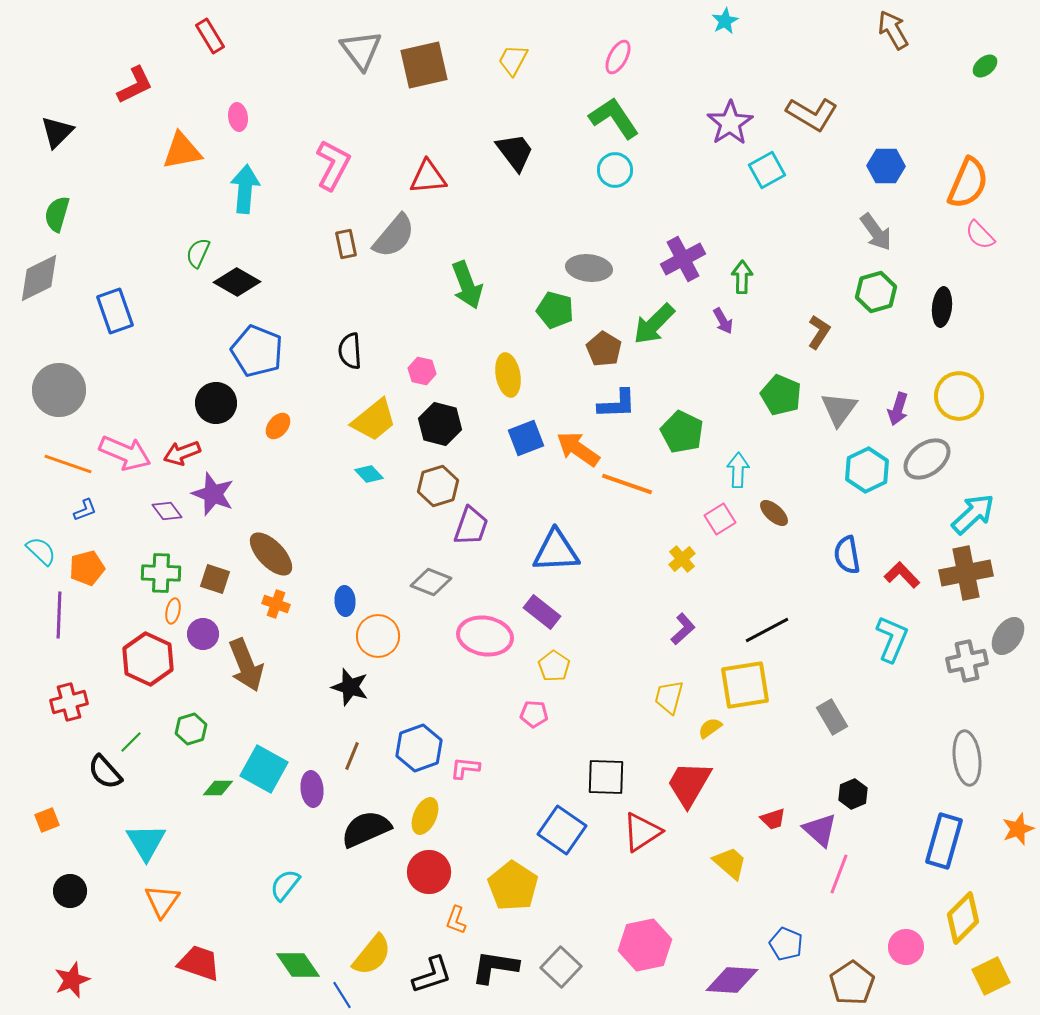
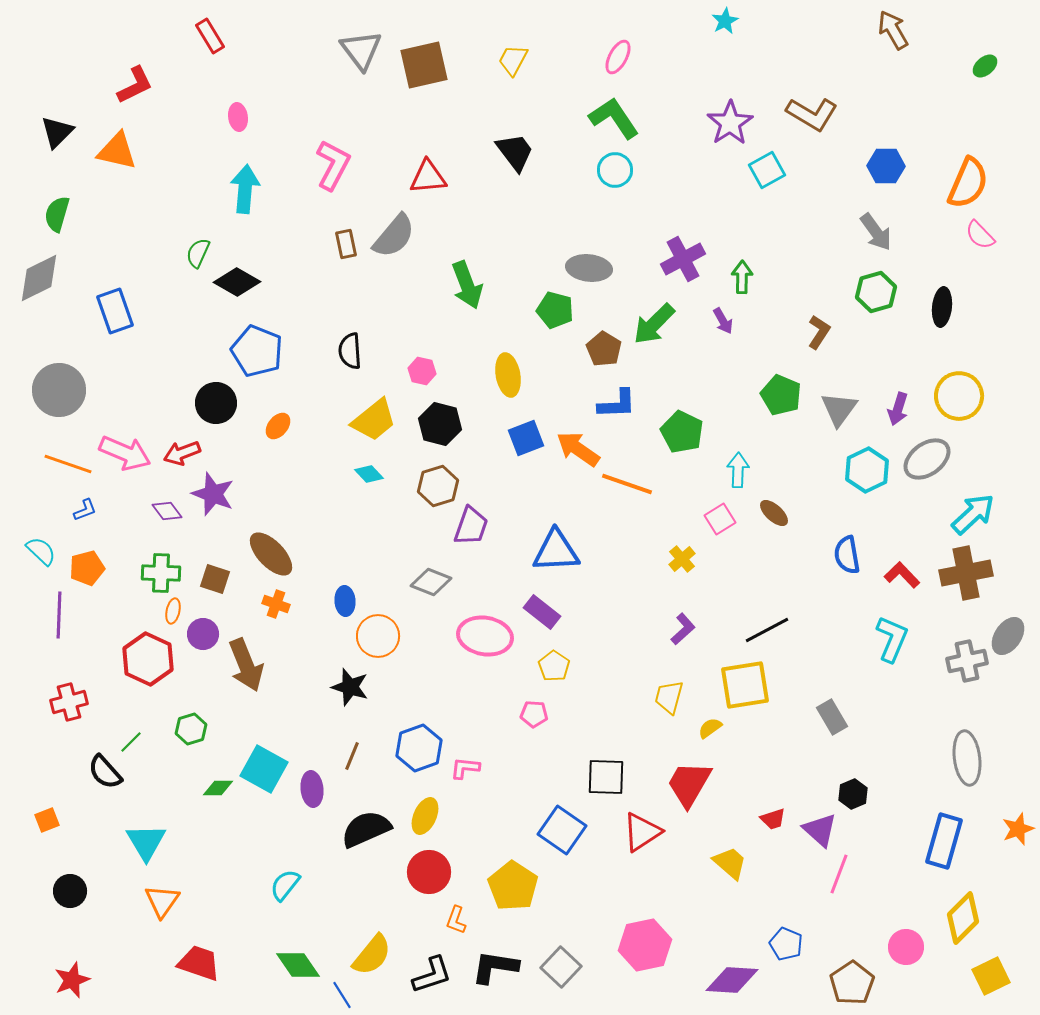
orange triangle at (182, 151): moved 65 px left; rotated 24 degrees clockwise
